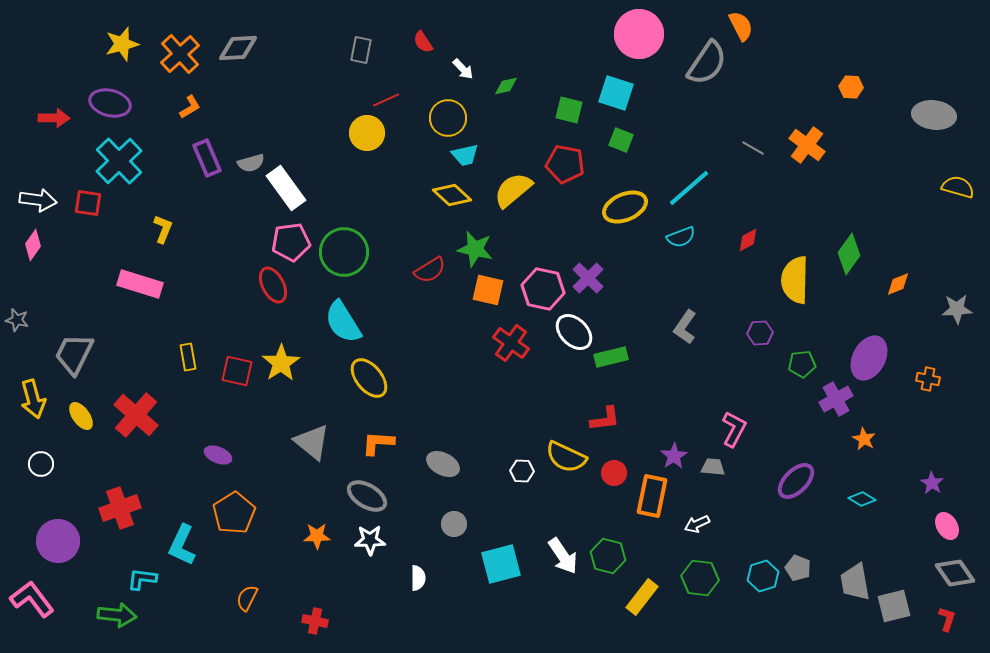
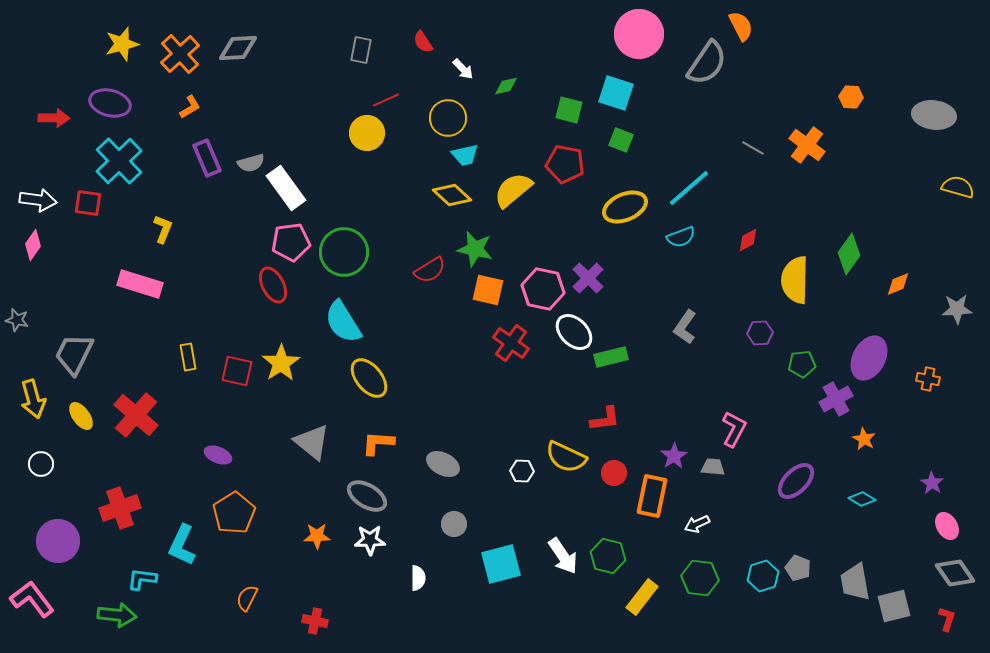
orange hexagon at (851, 87): moved 10 px down
